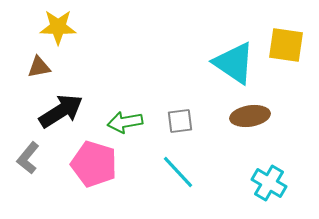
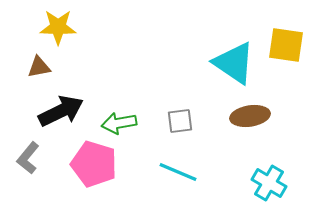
black arrow: rotated 6 degrees clockwise
green arrow: moved 6 px left, 1 px down
cyan line: rotated 24 degrees counterclockwise
